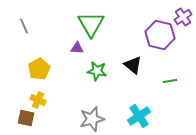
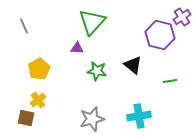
purple cross: moved 1 px left
green triangle: moved 1 px right, 2 px up; rotated 12 degrees clockwise
yellow cross: rotated 28 degrees clockwise
cyan cross: rotated 25 degrees clockwise
